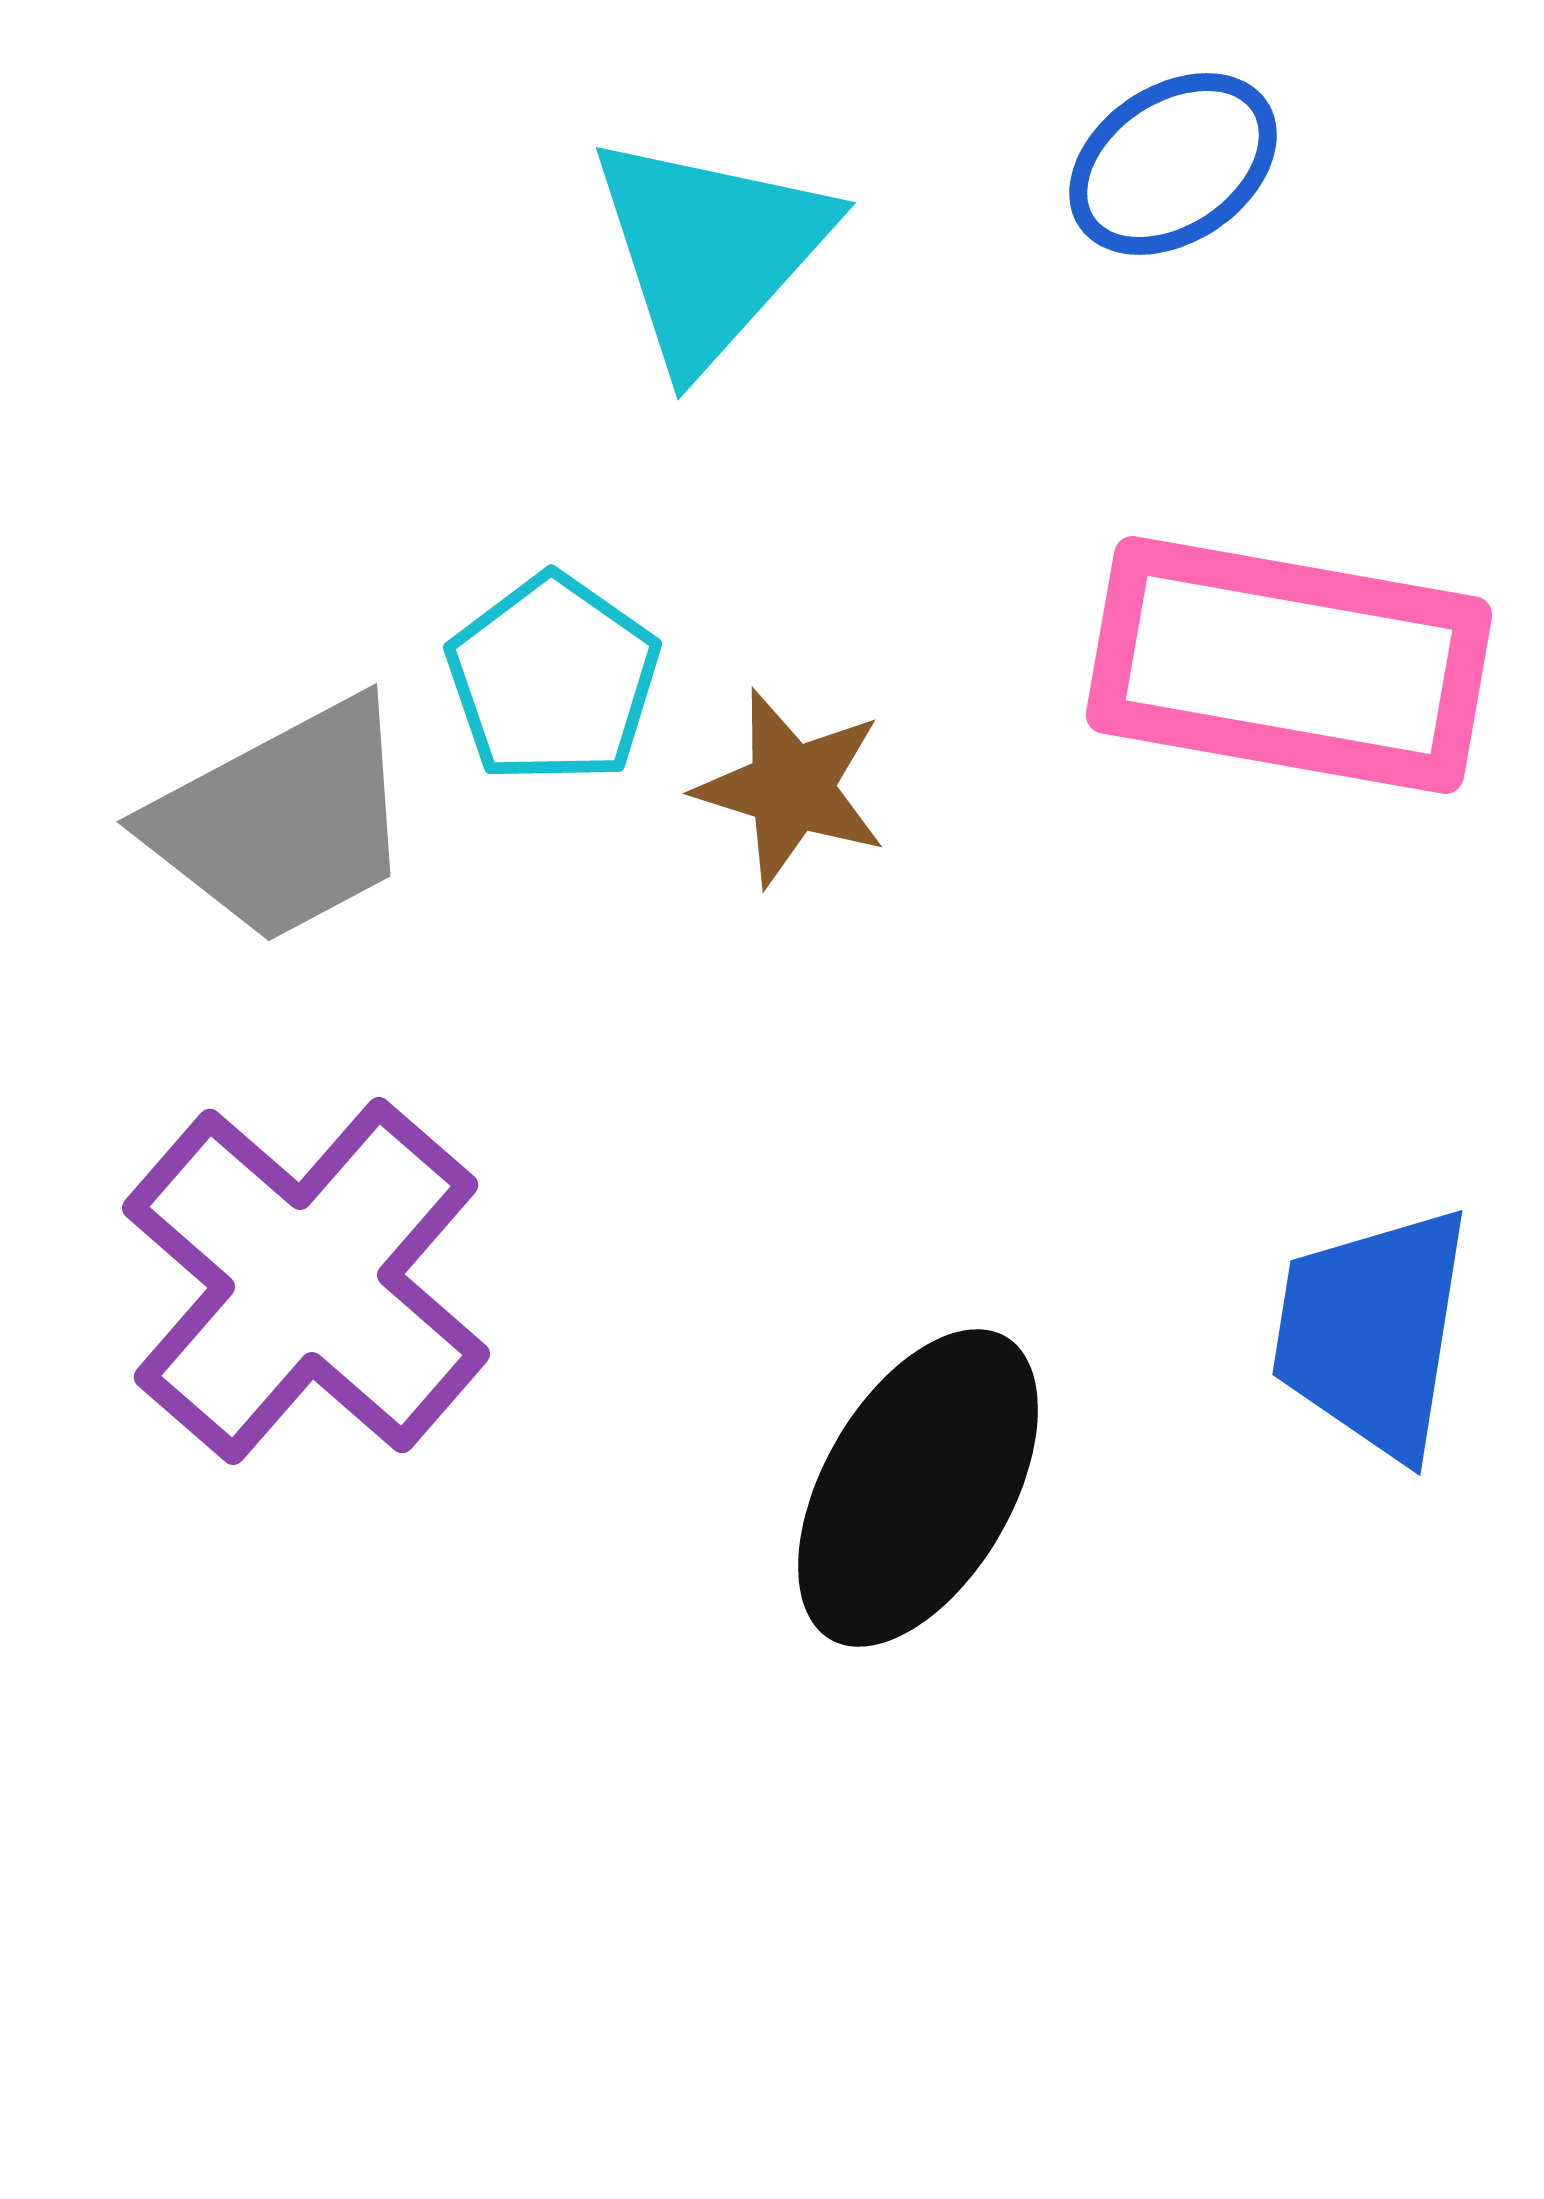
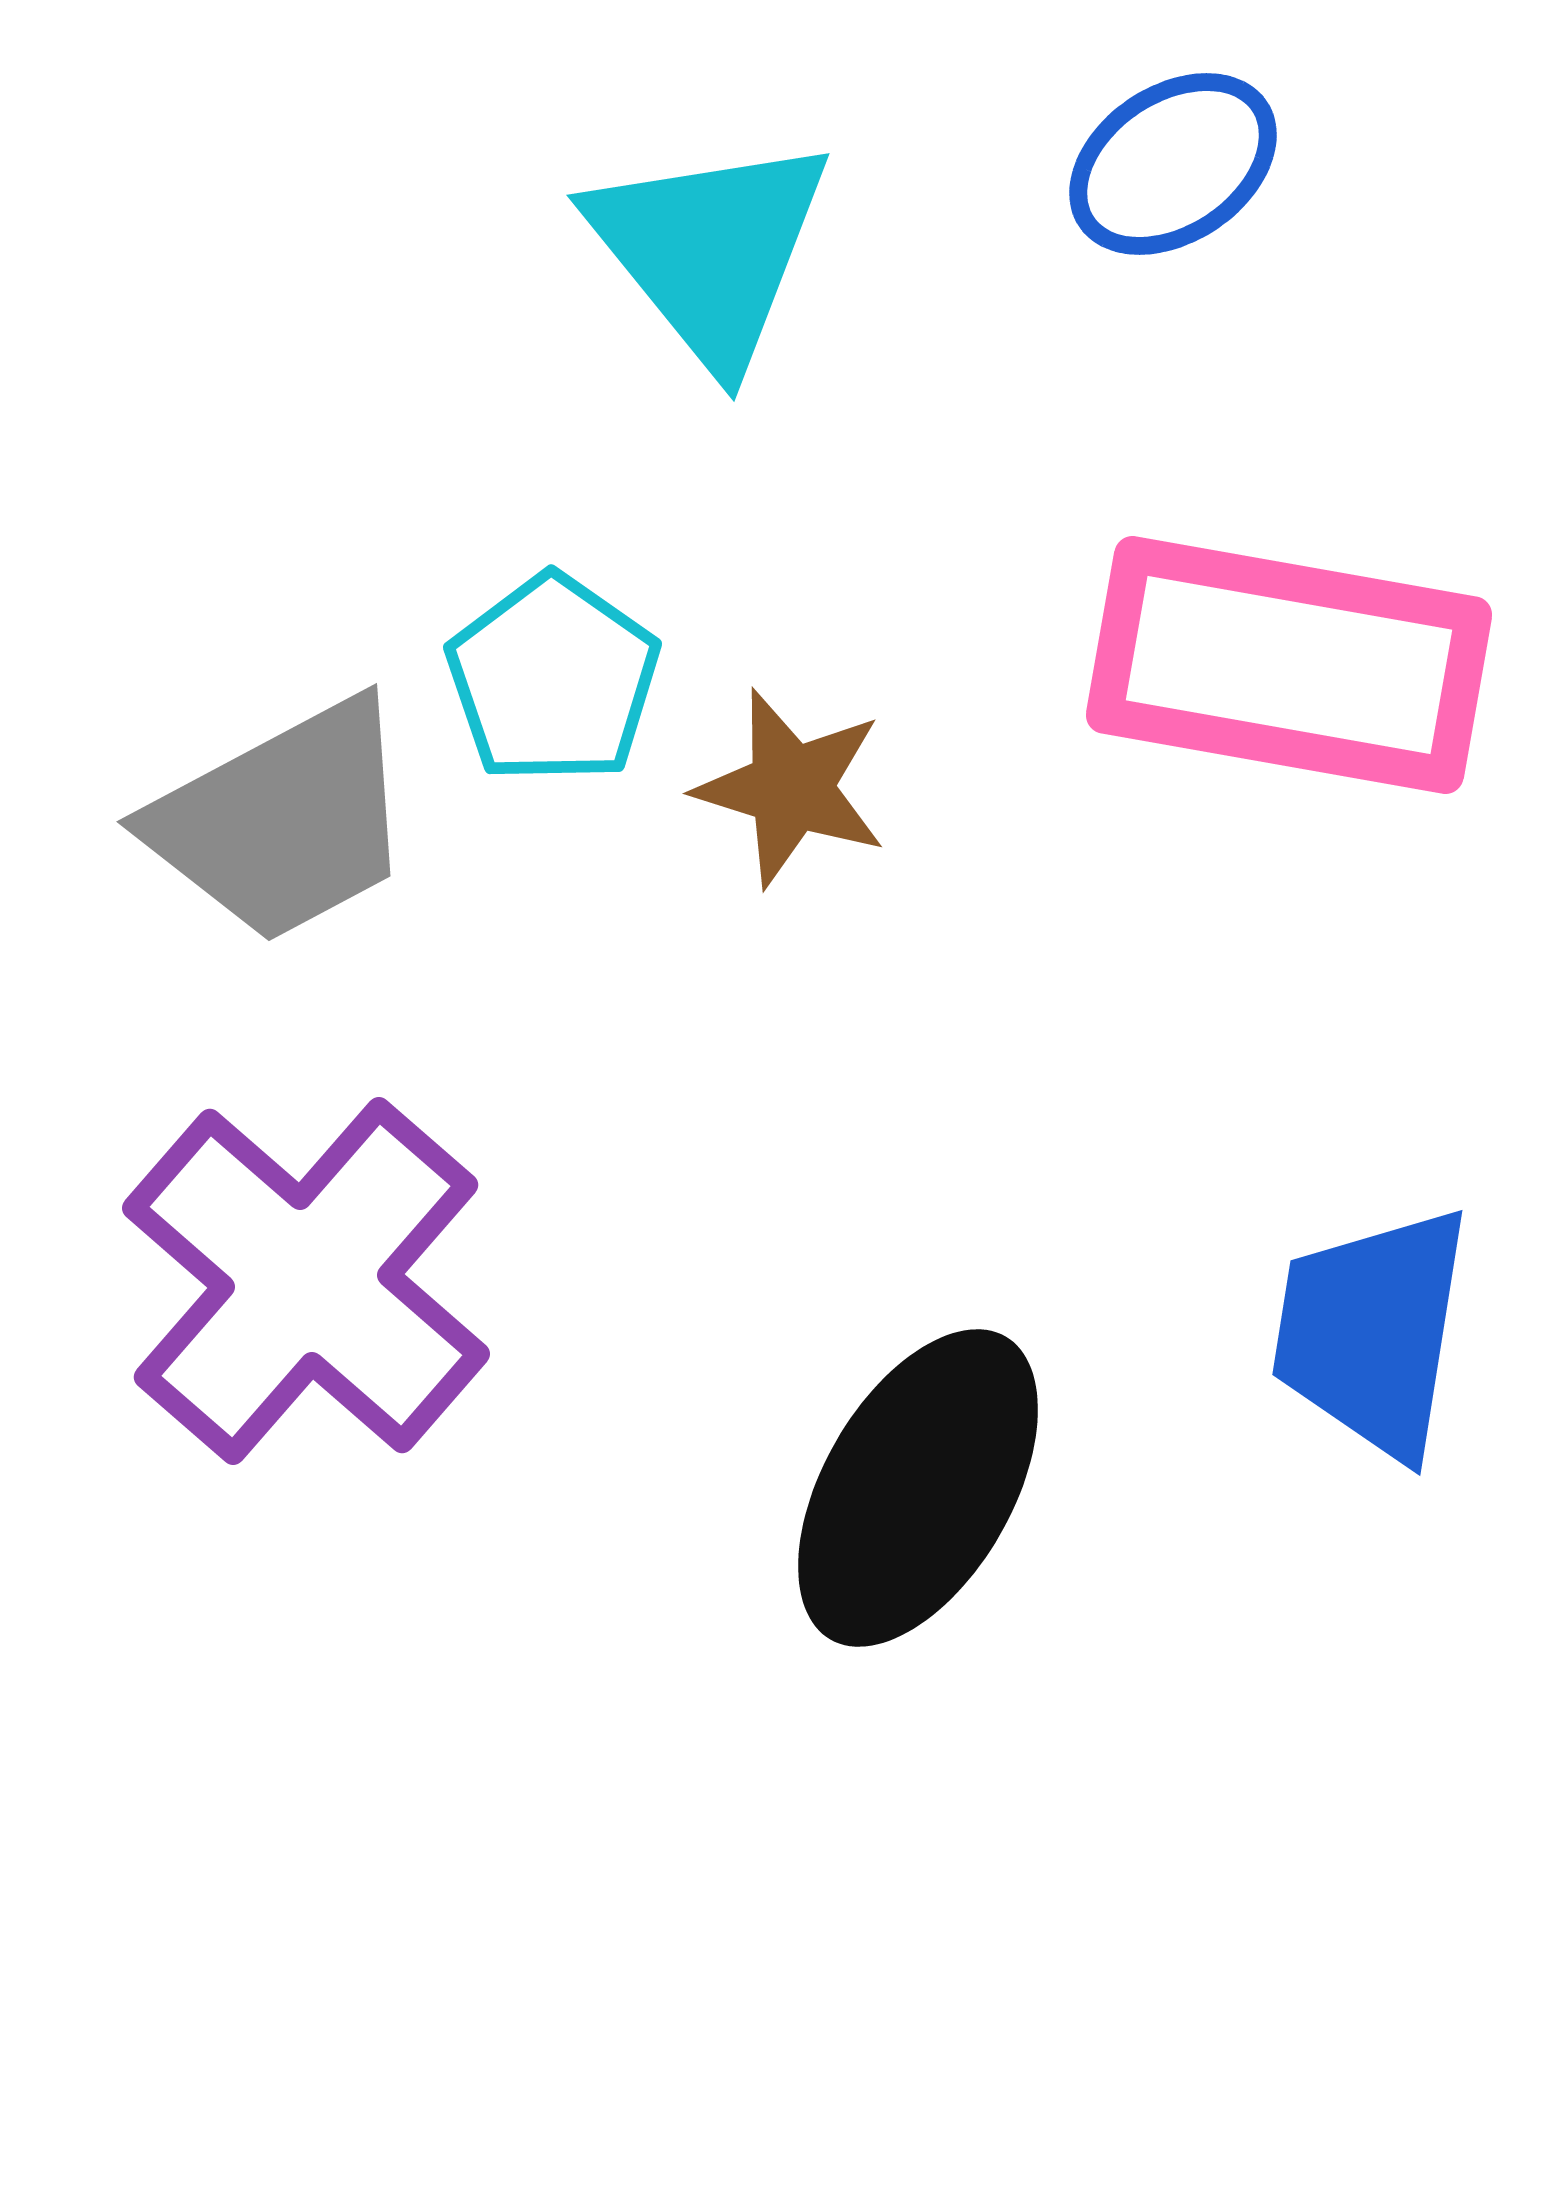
cyan triangle: rotated 21 degrees counterclockwise
